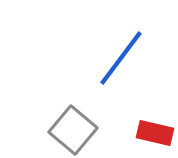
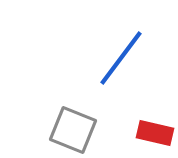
gray square: rotated 18 degrees counterclockwise
